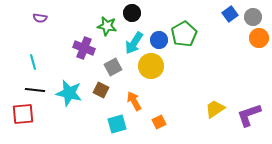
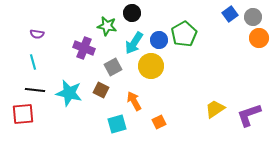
purple semicircle: moved 3 px left, 16 px down
